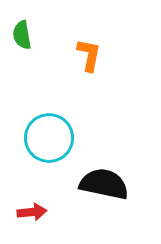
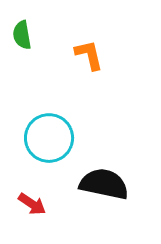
orange L-shape: rotated 24 degrees counterclockwise
red arrow: moved 8 px up; rotated 40 degrees clockwise
